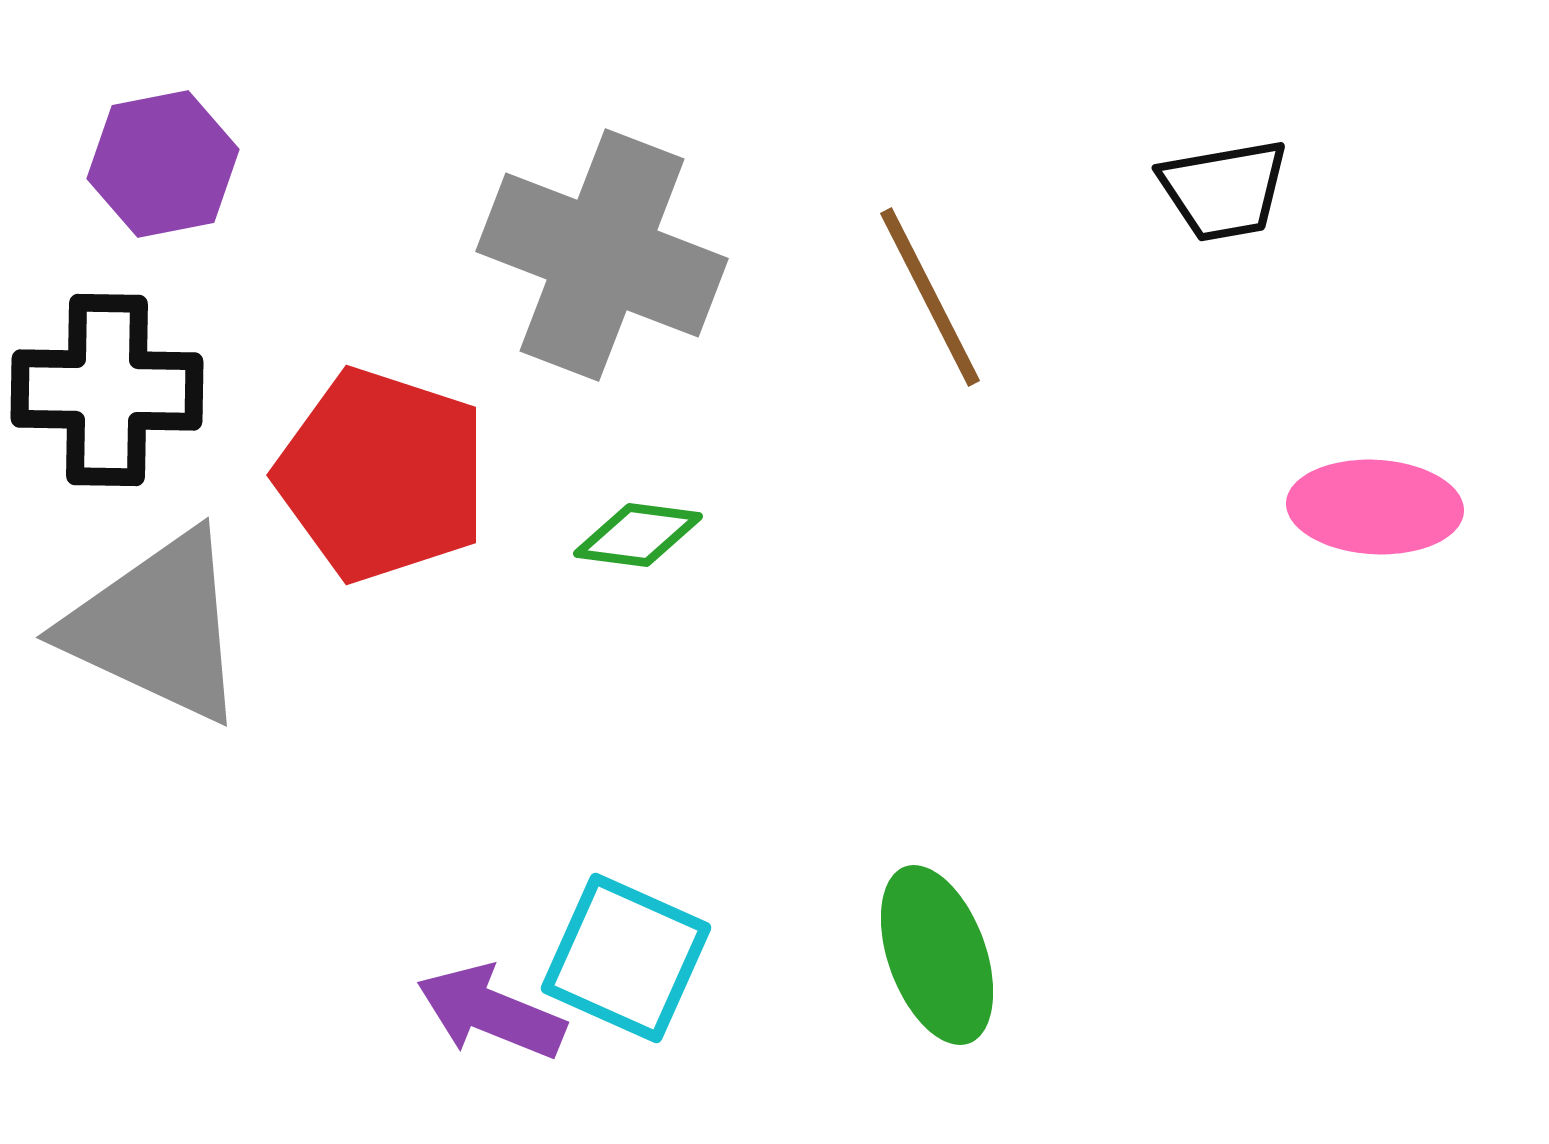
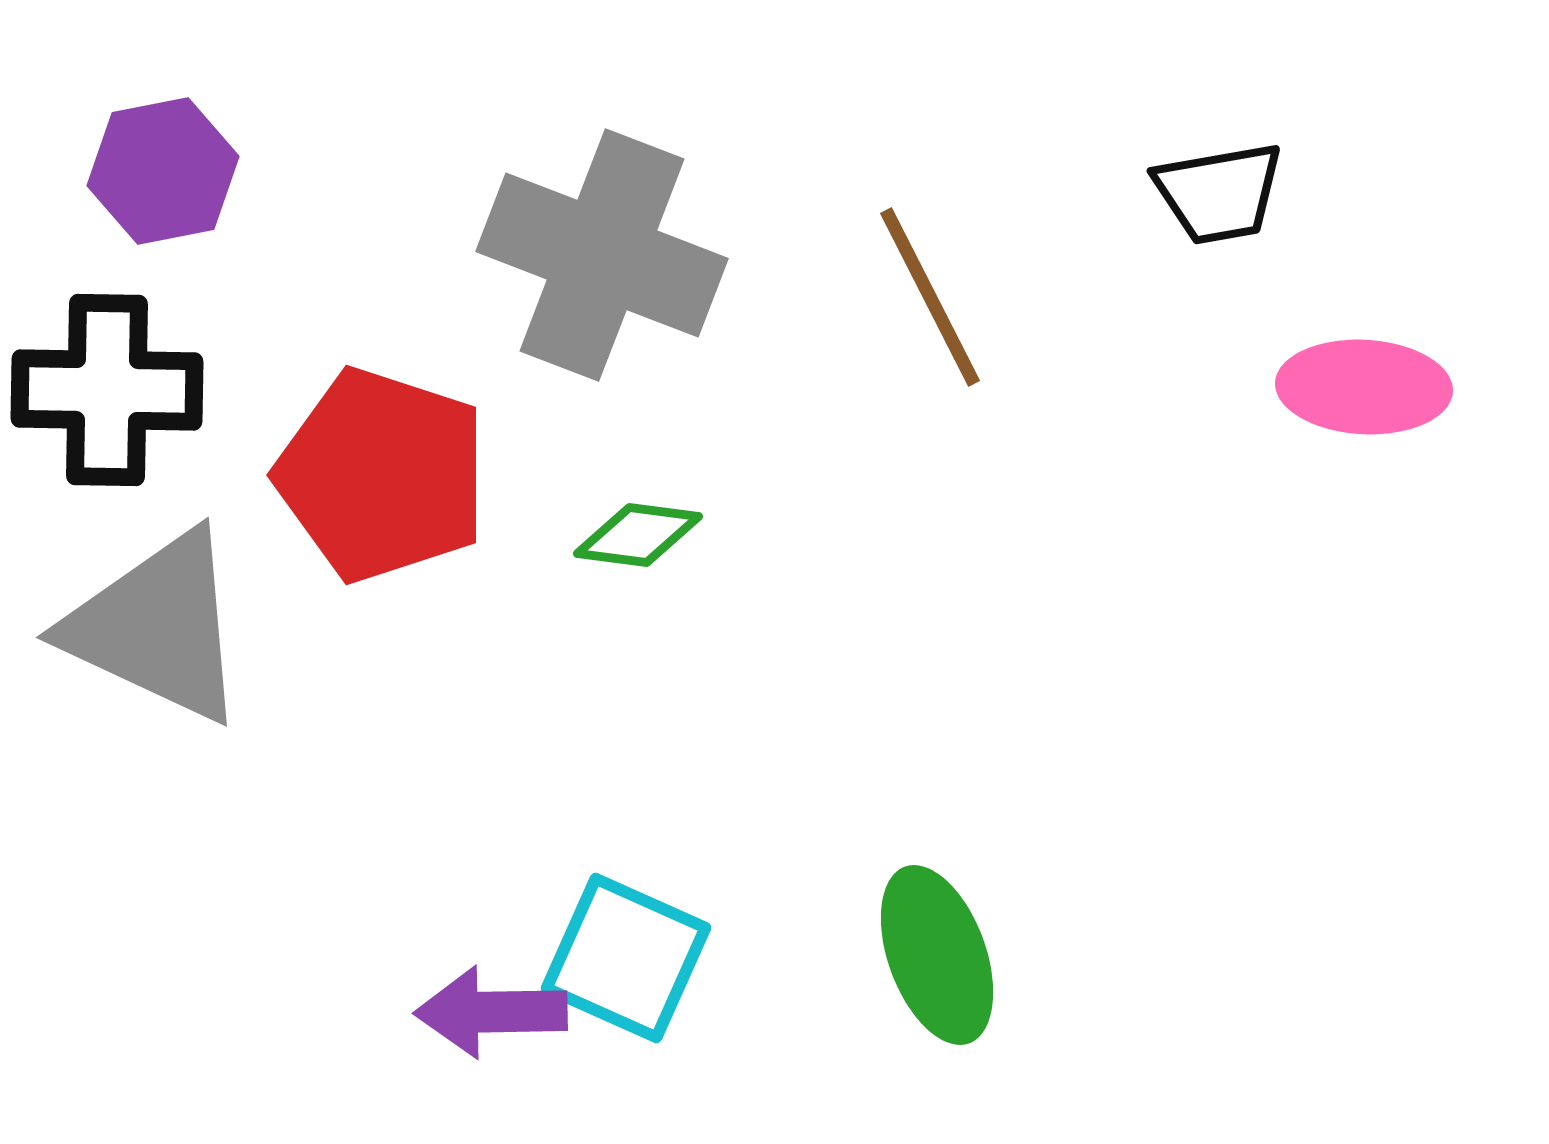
purple hexagon: moved 7 px down
black trapezoid: moved 5 px left, 3 px down
pink ellipse: moved 11 px left, 120 px up
purple arrow: rotated 23 degrees counterclockwise
